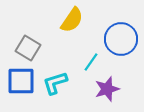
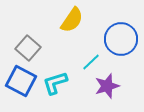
gray square: rotated 10 degrees clockwise
cyan line: rotated 12 degrees clockwise
blue square: rotated 28 degrees clockwise
purple star: moved 3 px up
